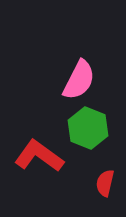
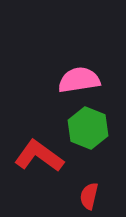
pink semicircle: rotated 126 degrees counterclockwise
red semicircle: moved 16 px left, 13 px down
